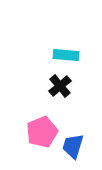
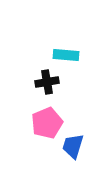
black cross: moved 13 px left, 4 px up; rotated 30 degrees clockwise
pink pentagon: moved 5 px right, 9 px up
